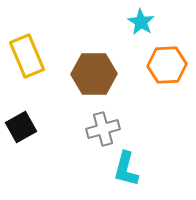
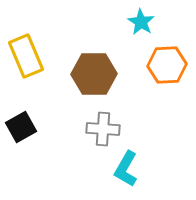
yellow rectangle: moved 1 px left
gray cross: rotated 20 degrees clockwise
cyan L-shape: rotated 15 degrees clockwise
